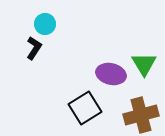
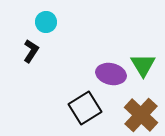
cyan circle: moved 1 px right, 2 px up
black L-shape: moved 3 px left, 3 px down
green triangle: moved 1 px left, 1 px down
brown cross: rotated 32 degrees counterclockwise
